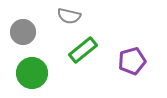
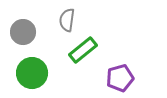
gray semicircle: moved 2 px left, 4 px down; rotated 85 degrees clockwise
purple pentagon: moved 12 px left, 17 px down
